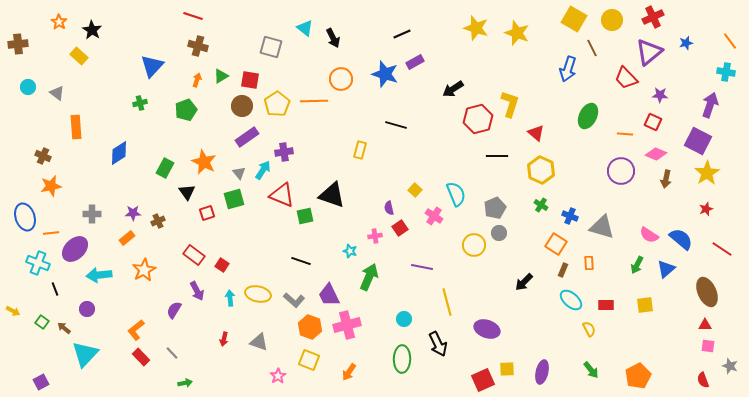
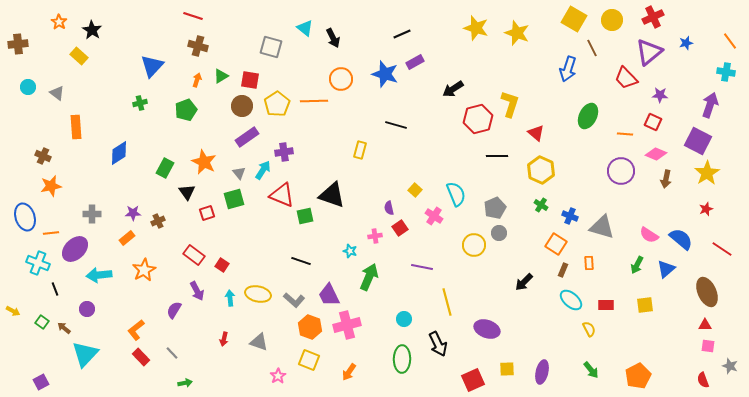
red square at (483, 380): moved 10 px left
